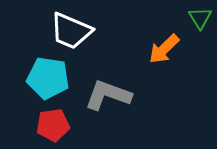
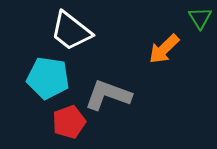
white trapezoid: rotated 15 degrees clockwise
red pentagon: moved 16 px right, 3 px up; rotated 12 degrees counterclockwise
